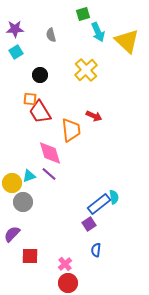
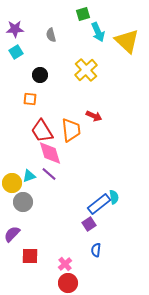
red trapezoid: moved 2 px right, 19 px down
